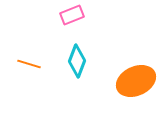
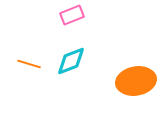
cyan diamond: moved 6 px left; rotated 48 degrees clockwise
orange ellipse: rotated 15 degrees clockwise
